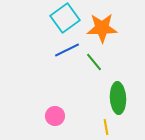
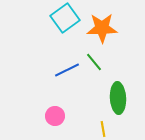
blue line: moved 20 px down
yellow line: moved 3 px left, 2 px down
